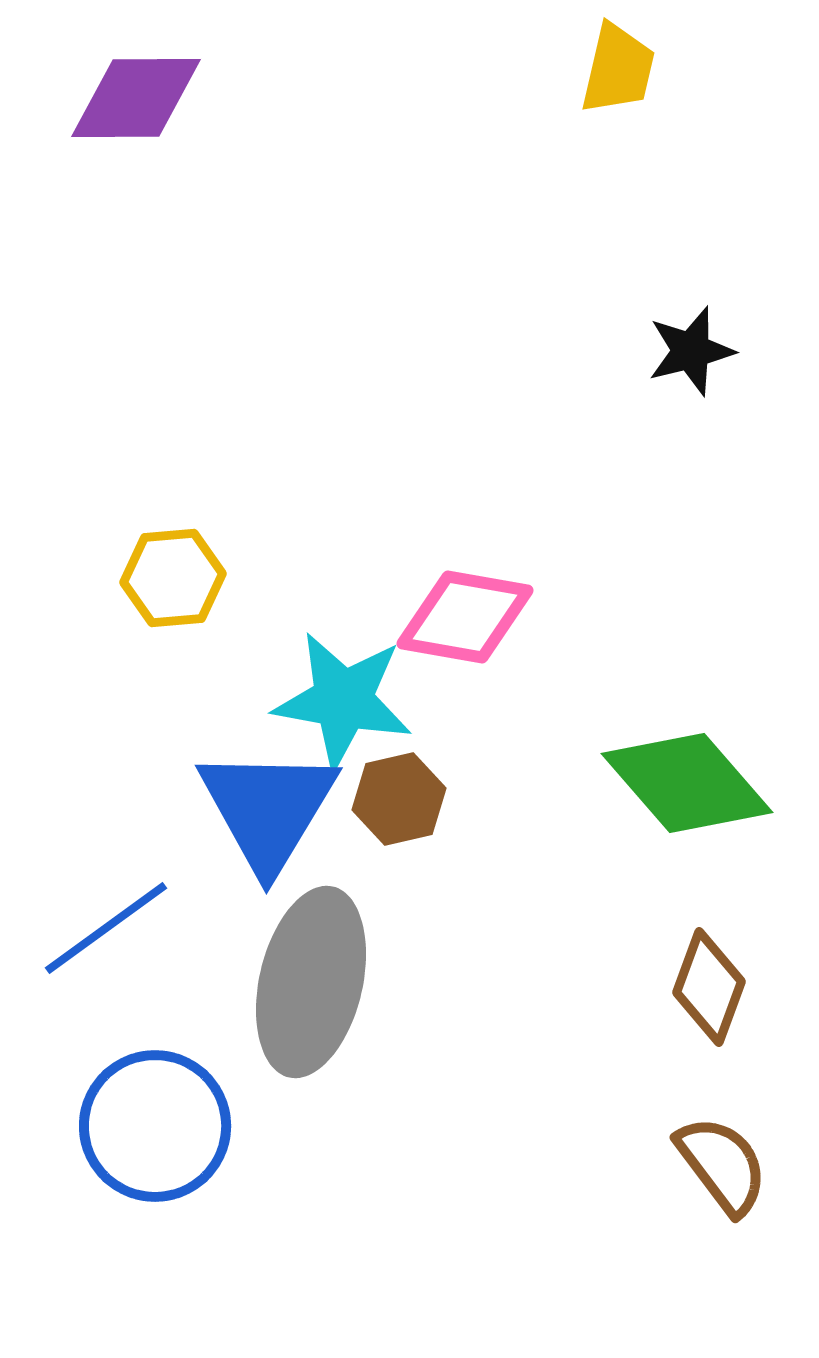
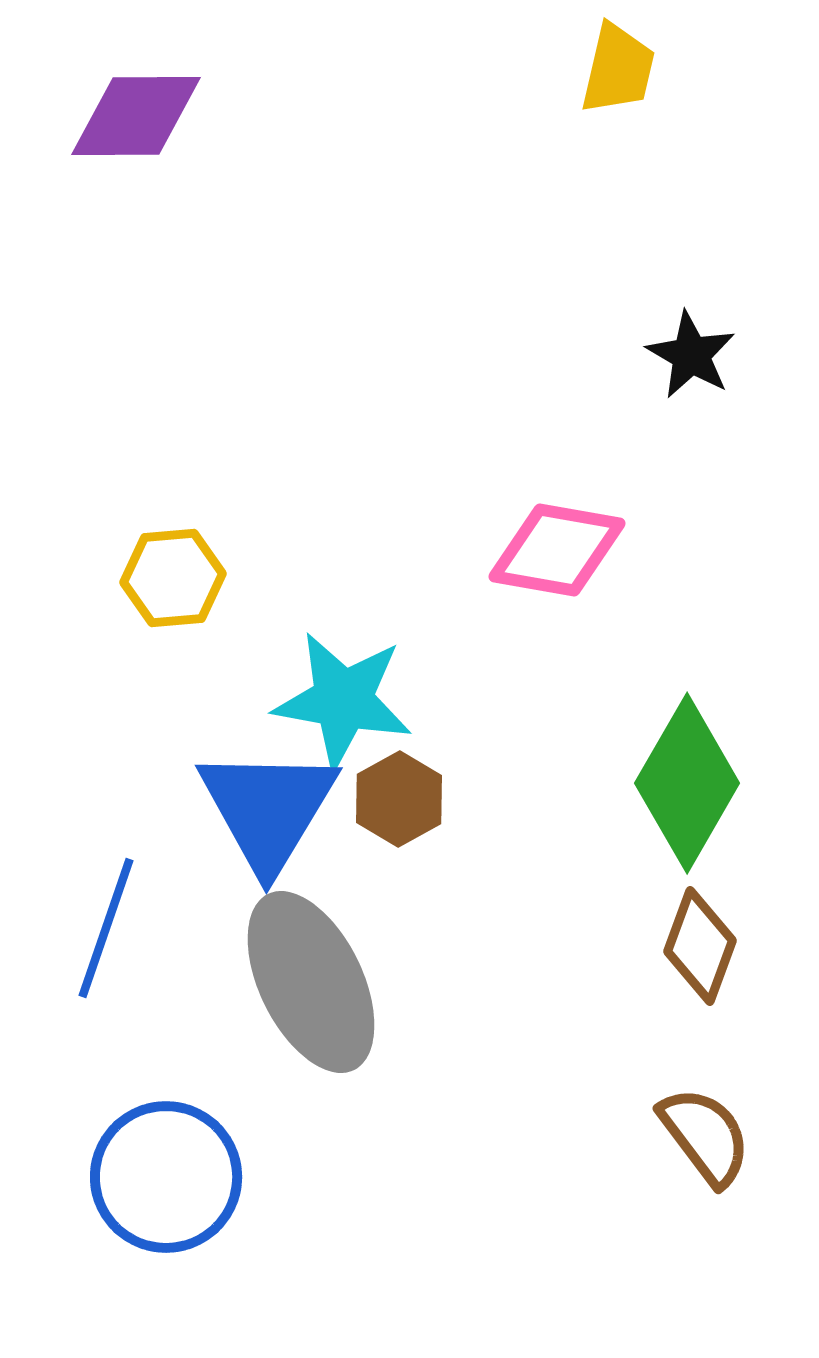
purple diamond: moved 18 px down
black star: moved 4 px down; rotated 28 degrees counterclockwise
pink diamond: moved 92 px right, 67 px up
green diamond: rotated 71 degrees clockwise
brown hexagon: rotated 16 degrees counterclockwise
blue line: rotated 35 degrees counterclockwise
gray ellipse: rotated 39 degrees counterclockwise
brown diamond: moved 9 px left, 41 px up
blue circle: moved 11 px right, 51 px down
brown semicircle: moved 17 px left, 29 px up
